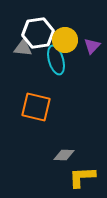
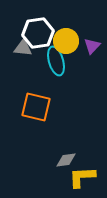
yellow circle: moved 1 px right, 1 px down
cyan ellipse: moved 1 px down
gray diamond: moved 2 px right, 5 px down; rotated 10 degrees counterclockwise
